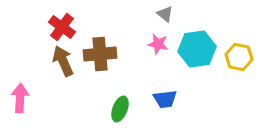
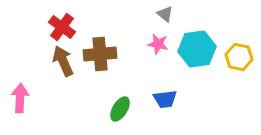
green ellipse: rotated 10 degrees clockwise
